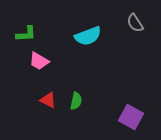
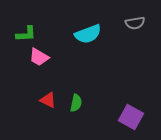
gray semicircle: rotated 66 degrees counterclockwise
cyan semicircle: moved 2 px up
pink trapezoid: moved 4 px up
green semicircle: moved 2 px down
